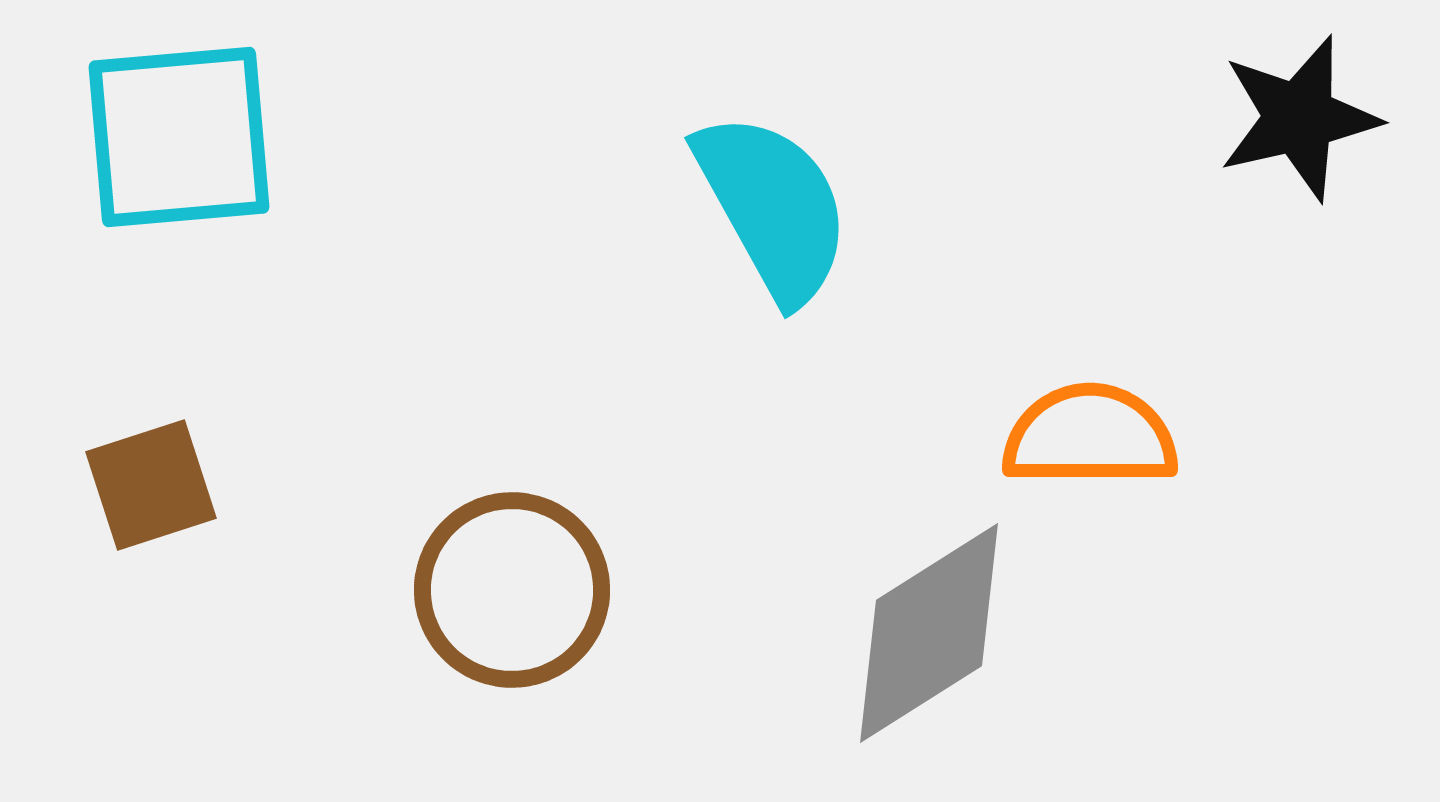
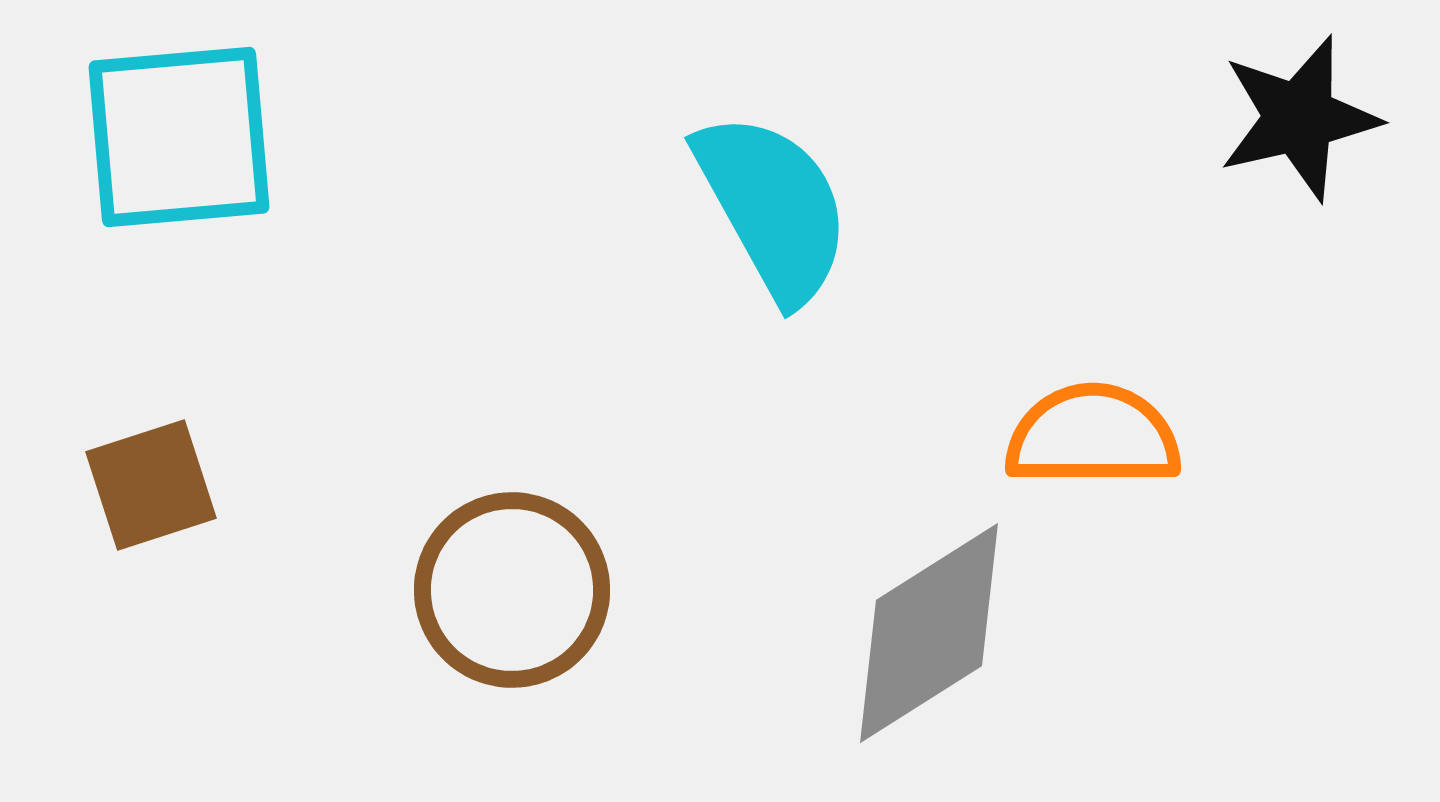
orange semicircle: moved 3 px right
